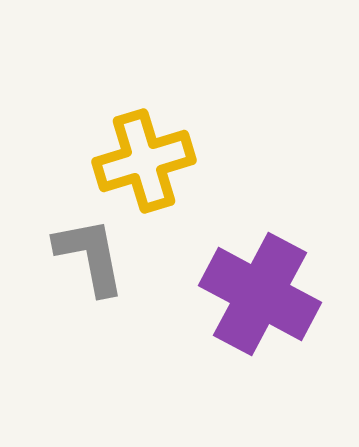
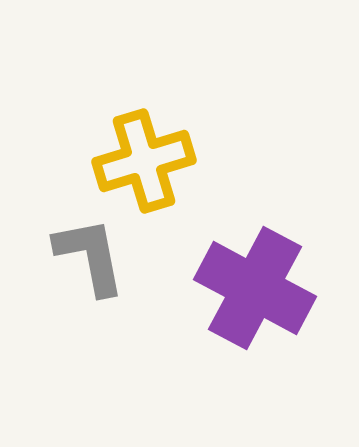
purple cross: moved 5 px left, 6 px up
